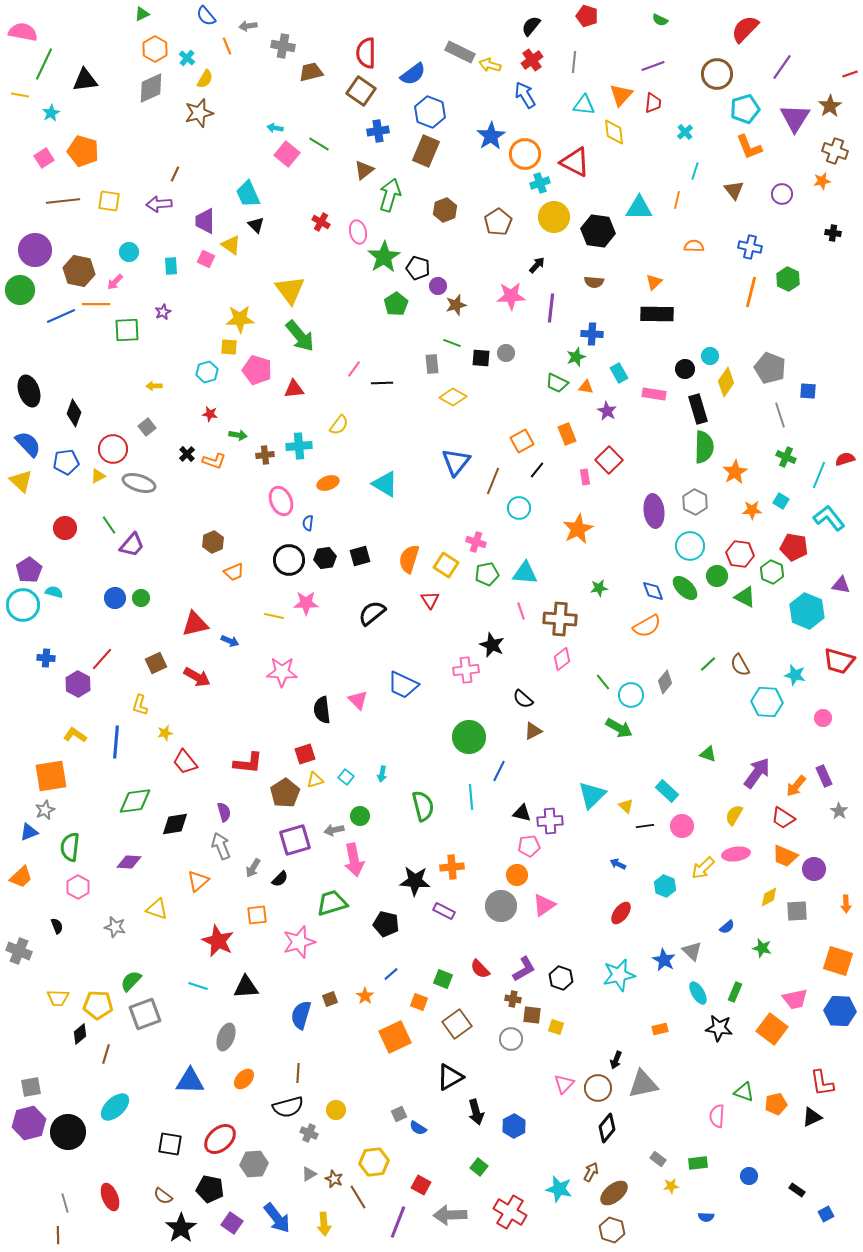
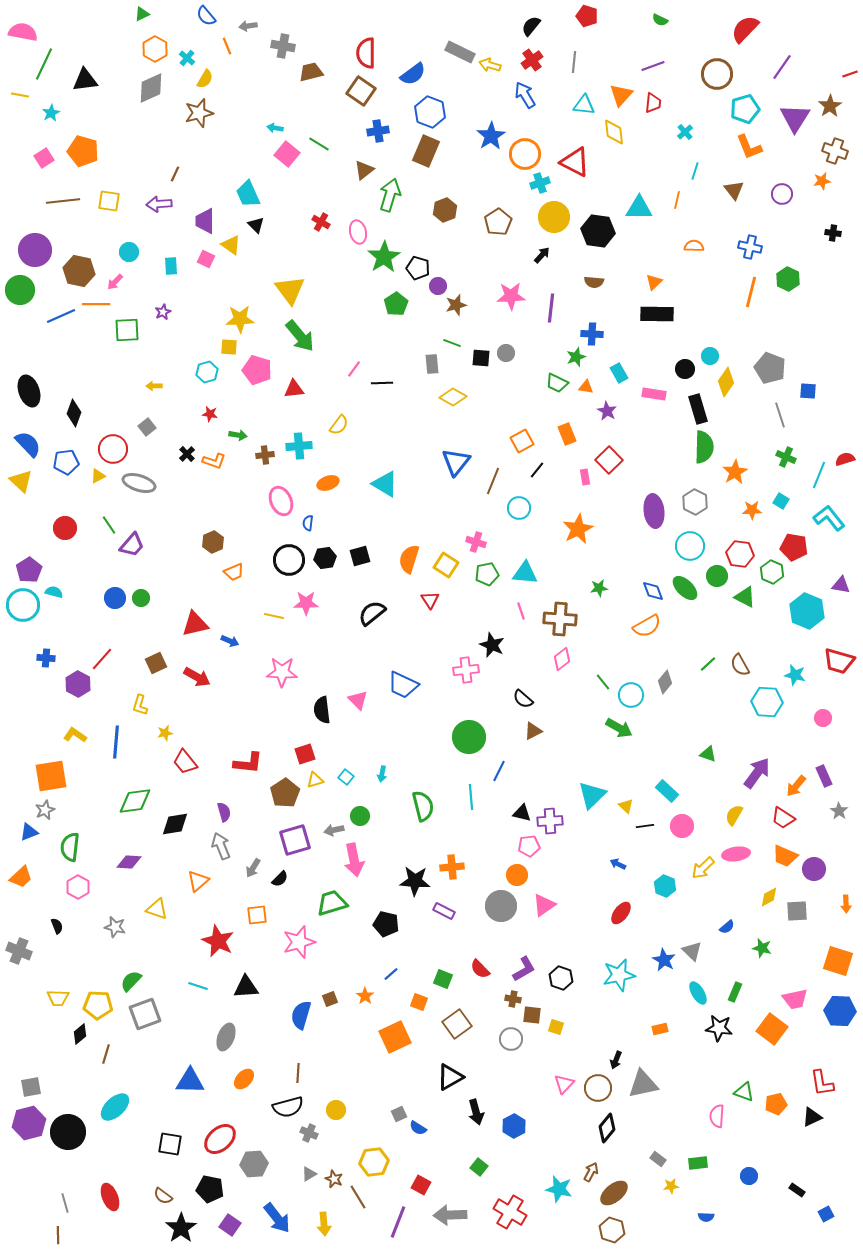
black arrow at (537, 265): moved 5 px right, 10 px up
purple square at (232, 1223): moved 2 px left, 2 px down
